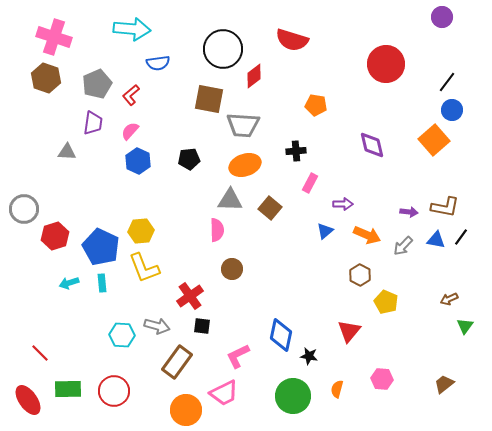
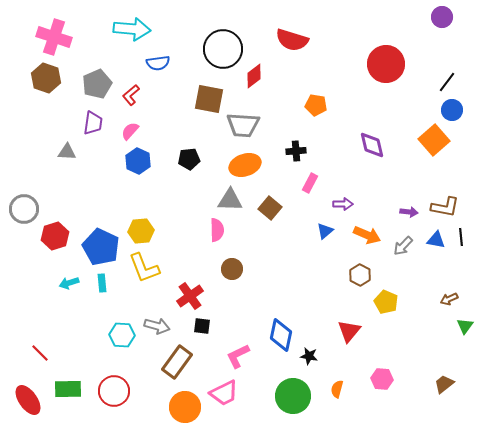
black line at (461, 237): rotated 42 degrees counterclockwise
orange circle at (186, 410): moved 1 px left, 3 px up
